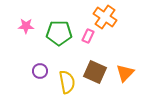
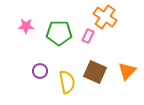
orange triangle: moved 2 px right, 2 px up
